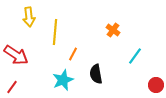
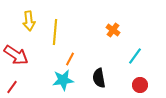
yellow arrow: moved 4 px down
orange line: moved 3 px left, 5 px down
black semicircle: moved 3 px right, 4 px down
cyan star: rotated 15 degrees clockwise
red circle: moved 16 px left
